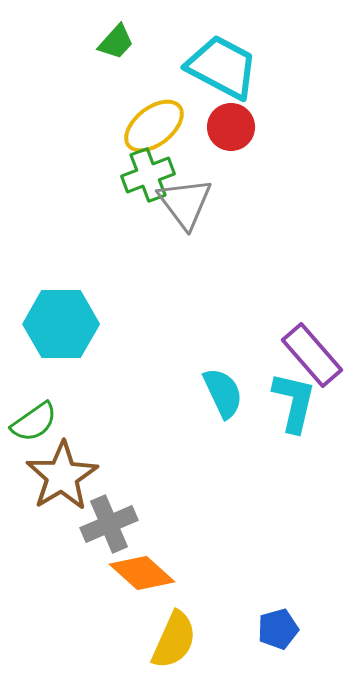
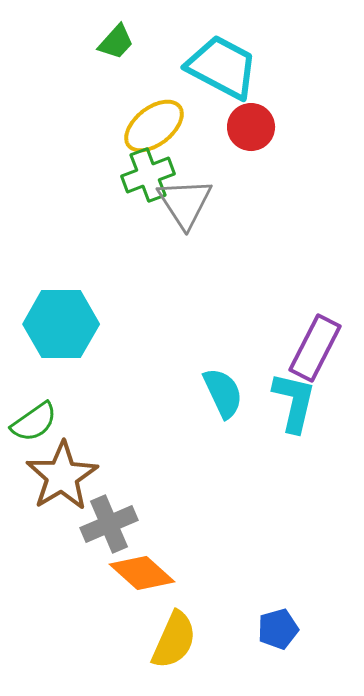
red circle: moved 20 px right
gray triangle: rotated 4 degrees clockwise
purple rectangle: moved 3 px right, 7 px up; rotated 68 degrees clockwise
